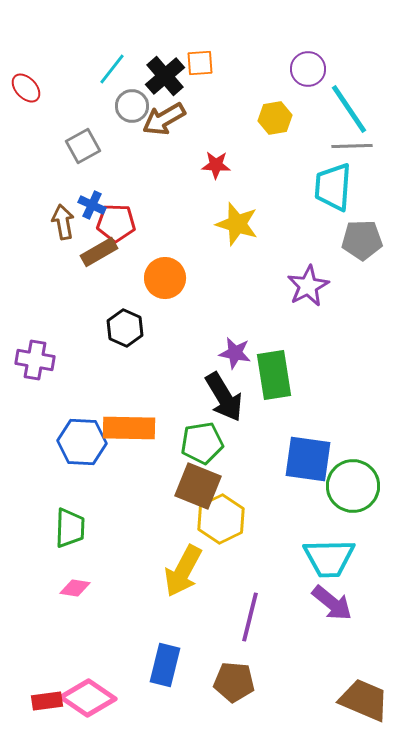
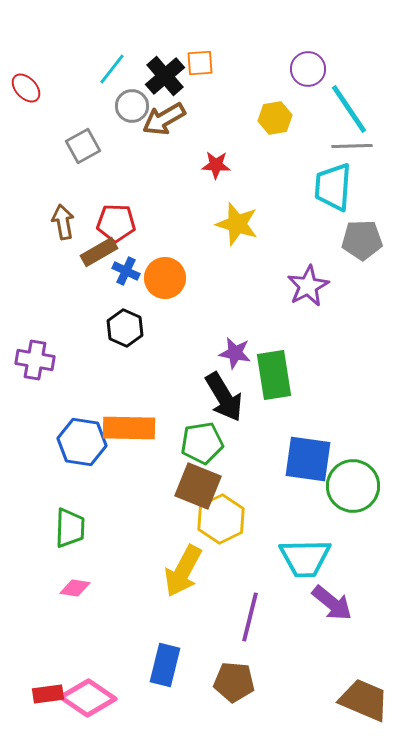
blue cross at (92, 205): moved 34 px right, 66 px down
blue hexagon at (82, 442): rotated 6 degrees clockwise
cyan trapezoid at (329, 558): moved 24 px left
red rectangle at (47, 701): moved 1 px right, 7 px up
